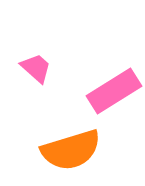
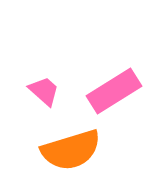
pink trapezoid: moved 8 px right, 23 px down
